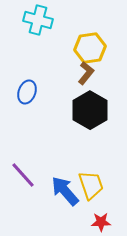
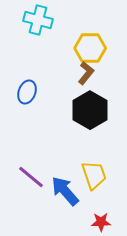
yellow hexagon: rotated 8 degrees clockwise
purple line: moved 8 px right, 2 px down; rotated 8 degrees counterclockwise
yellow trapezoid: moved 3 px right, 10 px up
